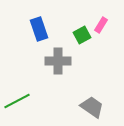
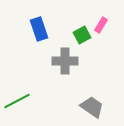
gray cross: moved 7 px right
